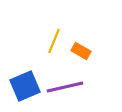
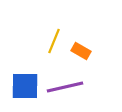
blue square: rotated 24 degrees clockwise
